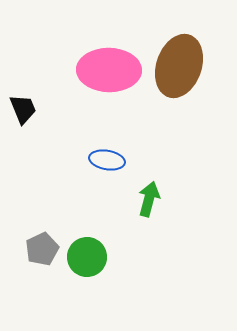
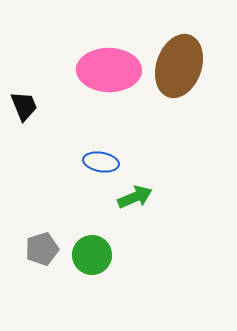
black trapezoid: moved 1 px right, 3 px up
blue ellipse: moved 6 px left, 2 px down
green arrow: moved 14 px left, 2 px up; rotated 52 degrees clockwise
gray pentagon: rotated 8 degrees clockwise
green circle: moved 5 px right, 2 px up
